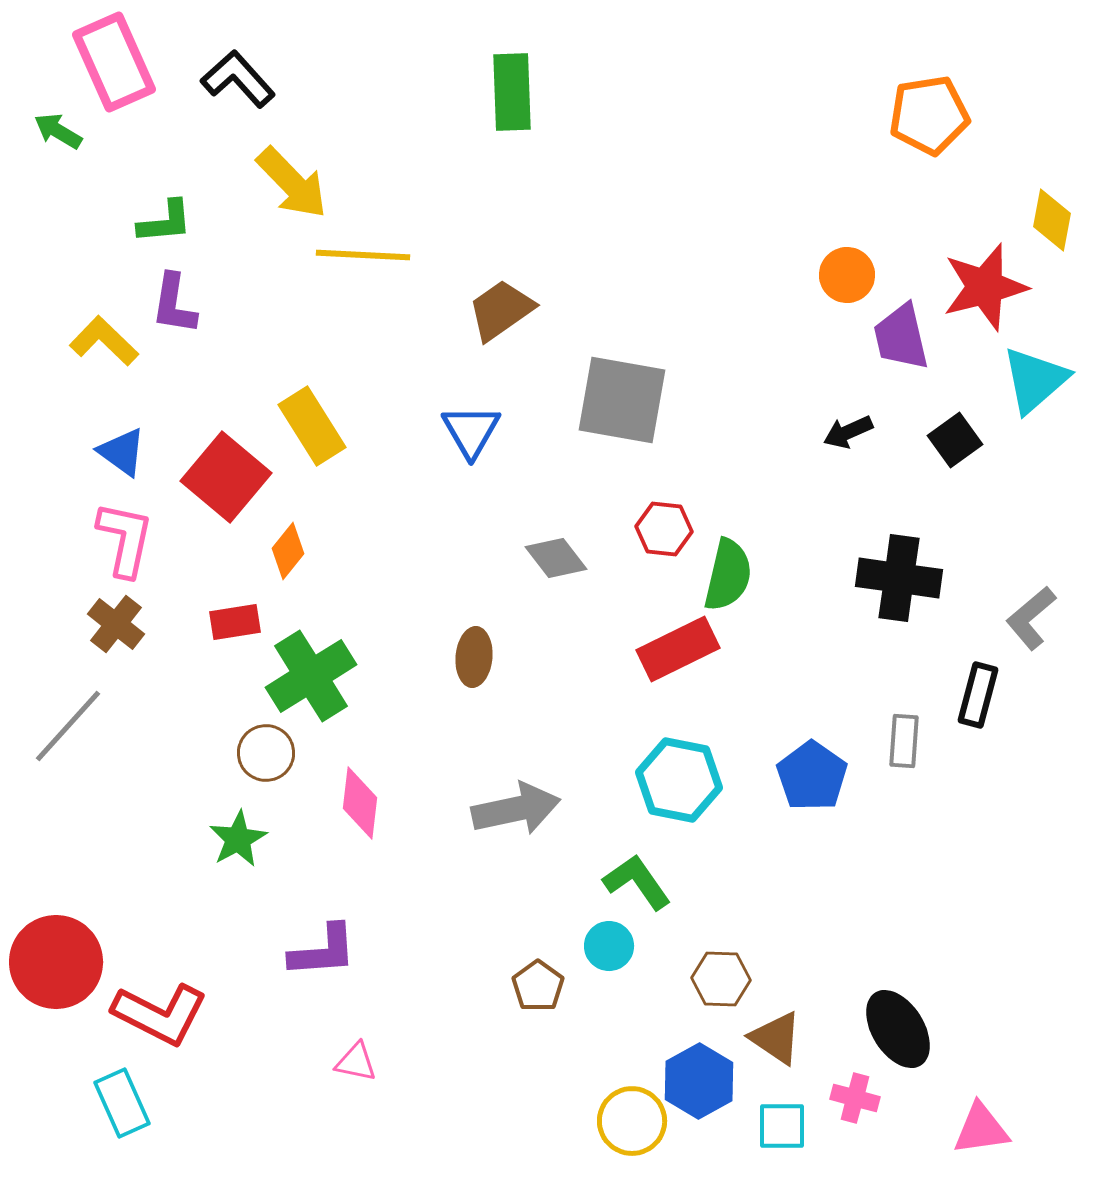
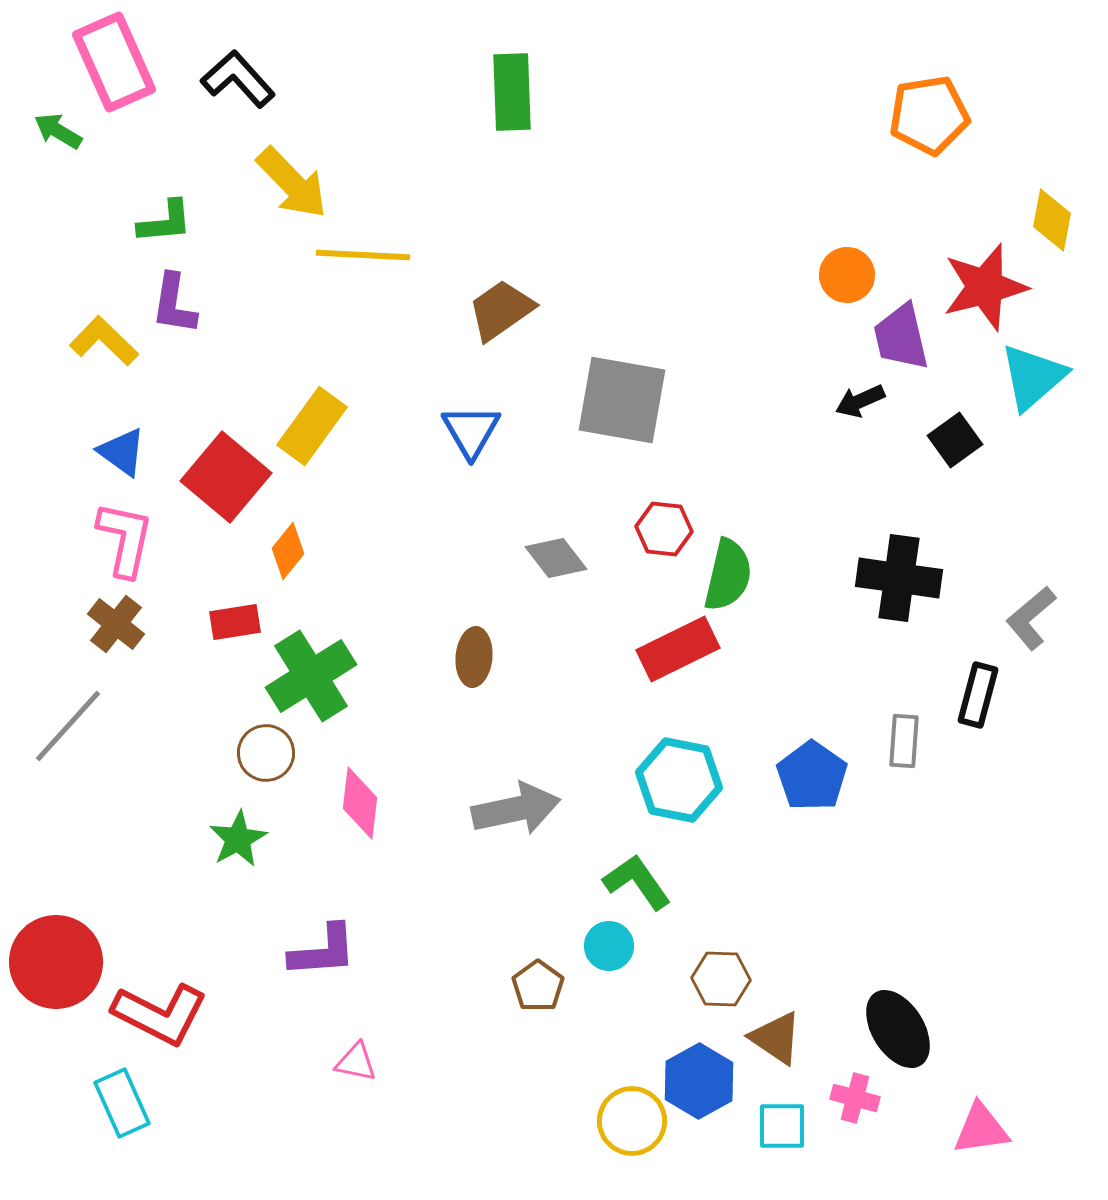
cyan triangle at (1035, 380): moved 2 px left, 3 px up
yellow rectangle at (312, 426): rotated 68 degrees clockwise
black arrow at (848, 432): moved 12 px right, 31 px up
